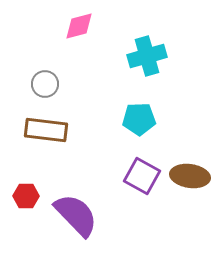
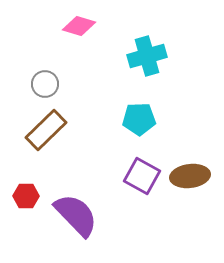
pink diamond: rotated 32 degrees clockwise
brown rectangle: rotated 51 degrees counterclockwise
brown ellipse: rotated 15 degrees counterclockwise
